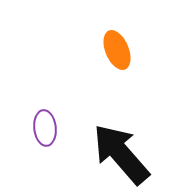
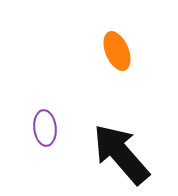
orange ellipse: moved 1 px down
